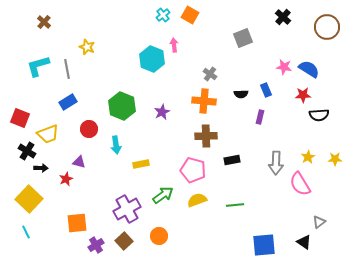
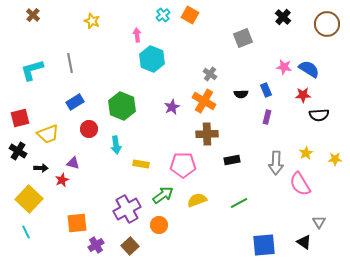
brown cross at (44, 22): moved 11 px left, 7 px up
brown circle at (327, 27): moved 3 px up
pink arrow at (174, 45): moved 37 px left, 10 px up
yellow star at (87, 47): moved 5 px right, 26 px up
cyan L-shape at (38, 66): moved 6 px left, 4 px down
gray line at (67, 69): moved 3 px right, 6 px up
orange cross at (204, 101): rotated 25 degrees clockwise
blue rectangle at (68, 102): moved 7 px right
purple star at (162, 112): moved 10 px right, 5 px up
purple rectangle at (260, 117): moved 7 px right
red square at (20, 118): rotated 36 degrees counterclockwise
brown cross at (206, 136): moved 1 px right, 2 px up
black cross at (27, 151): moved 9 px left
yellow star at (308, 157): moved 2 px left, 4 px up
purple triangle at (79, 162): moved 6 px left, 1 px down
yellow rectangle at (141, 164): rotated 21 degrees clockwise
pink pentagon at (193, 170): moved 10 px left, 5 px up; rotated 15 degrees counterclockwise
red star at (66, 179): moved 4 px left, 1 px down
green line at (235, 205): moved 4 px right, 2 px up; rotated 24 degrees counterclockwise
gray triangle at (319, 222): rotated 24 degrees counterclockwise
orange circle at (159, 236): moved 11 px up
brown square at (124, 241): moved 6 px right, 5 px down
